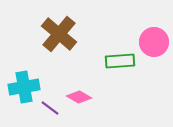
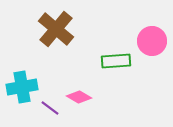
brown cross: moved 3 px left, 5 px up
pink circle: moved 2 px left, 1 px up
green rectangle: moved 4 px left
cyan cross: moved 2 px left
